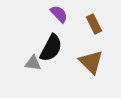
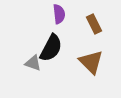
purple semicircle: rotated 36 degrees clockwise
gray triangle: rotated 12 degrees clockwise
